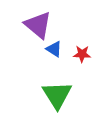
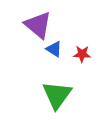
green triangle: rotated 8 degrees clockwise
